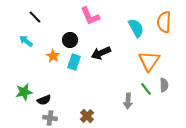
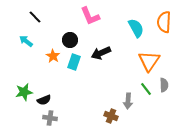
brown cross: moved 24 px right; rotated 24 degrees counterclockwise
